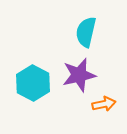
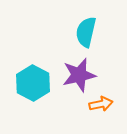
orange arrow: moved 3 px left
